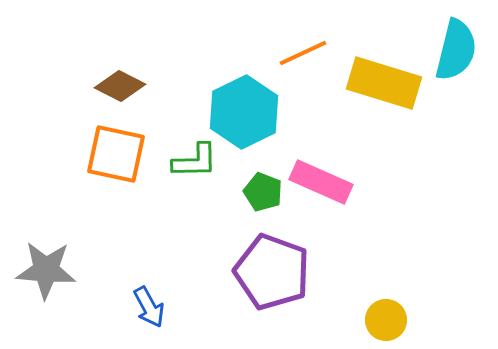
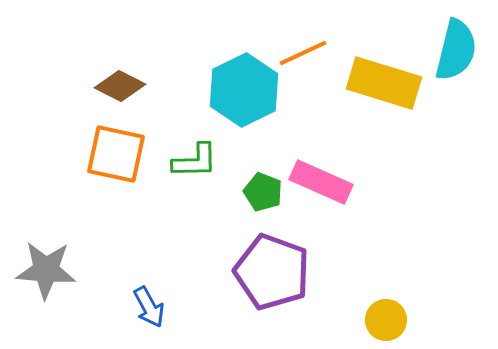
cyan hexagon: moved 22 px up
